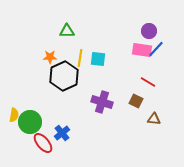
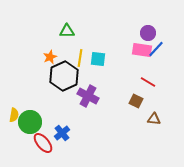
purple circle: moved 1 px left, 2 px down
orange star: rotated 24 degrees counterclockwise
purple cross: moved 14 px left, 6 px up; rotated 10 degrees clockwise
